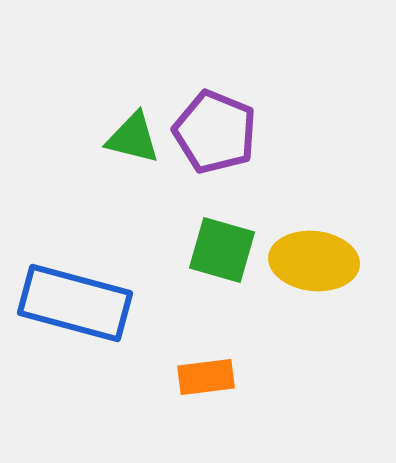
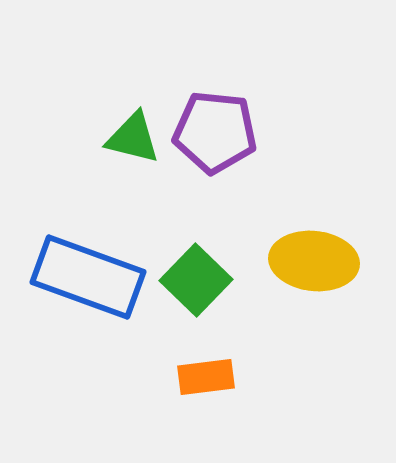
purple pentagon: rotated 16 degrees counterclockwise
green square: moved 26 px left, 30 px down; rotated 28 degrees clockwise
blue rectangle: moved 13 px right, 26 px up; rotated 5 degrees clockwise
